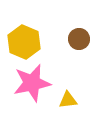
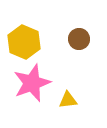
pink star: rotated 9 degrees counterclockwise
